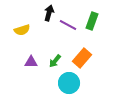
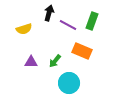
yellow semicircle: moved 2 px right, 1 px up
orange rectangle: moved 7 px up; rotated 72 degrees clockwise
